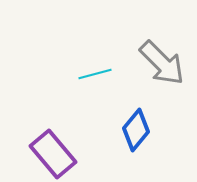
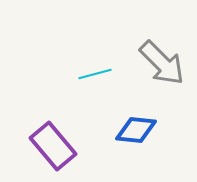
blue diamond: rotated 57 degrees clockwise
purple rectangle: moved 8 px up
